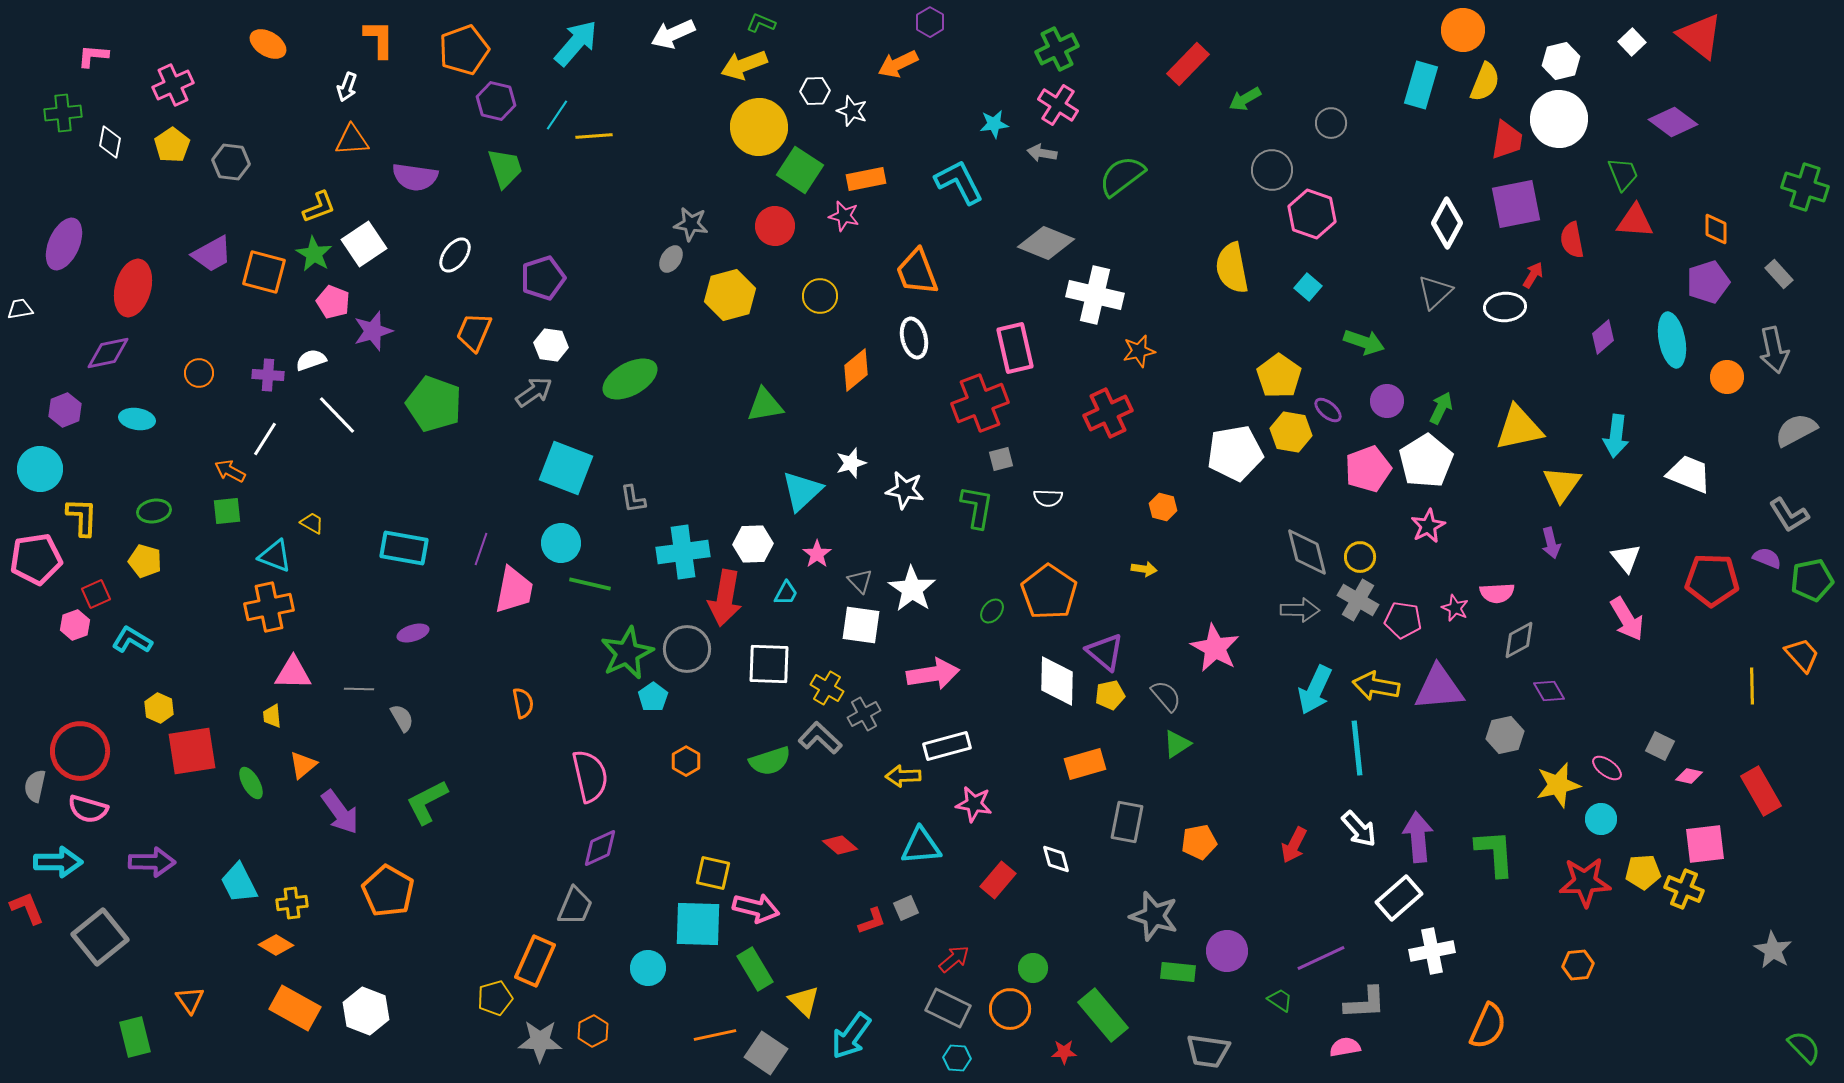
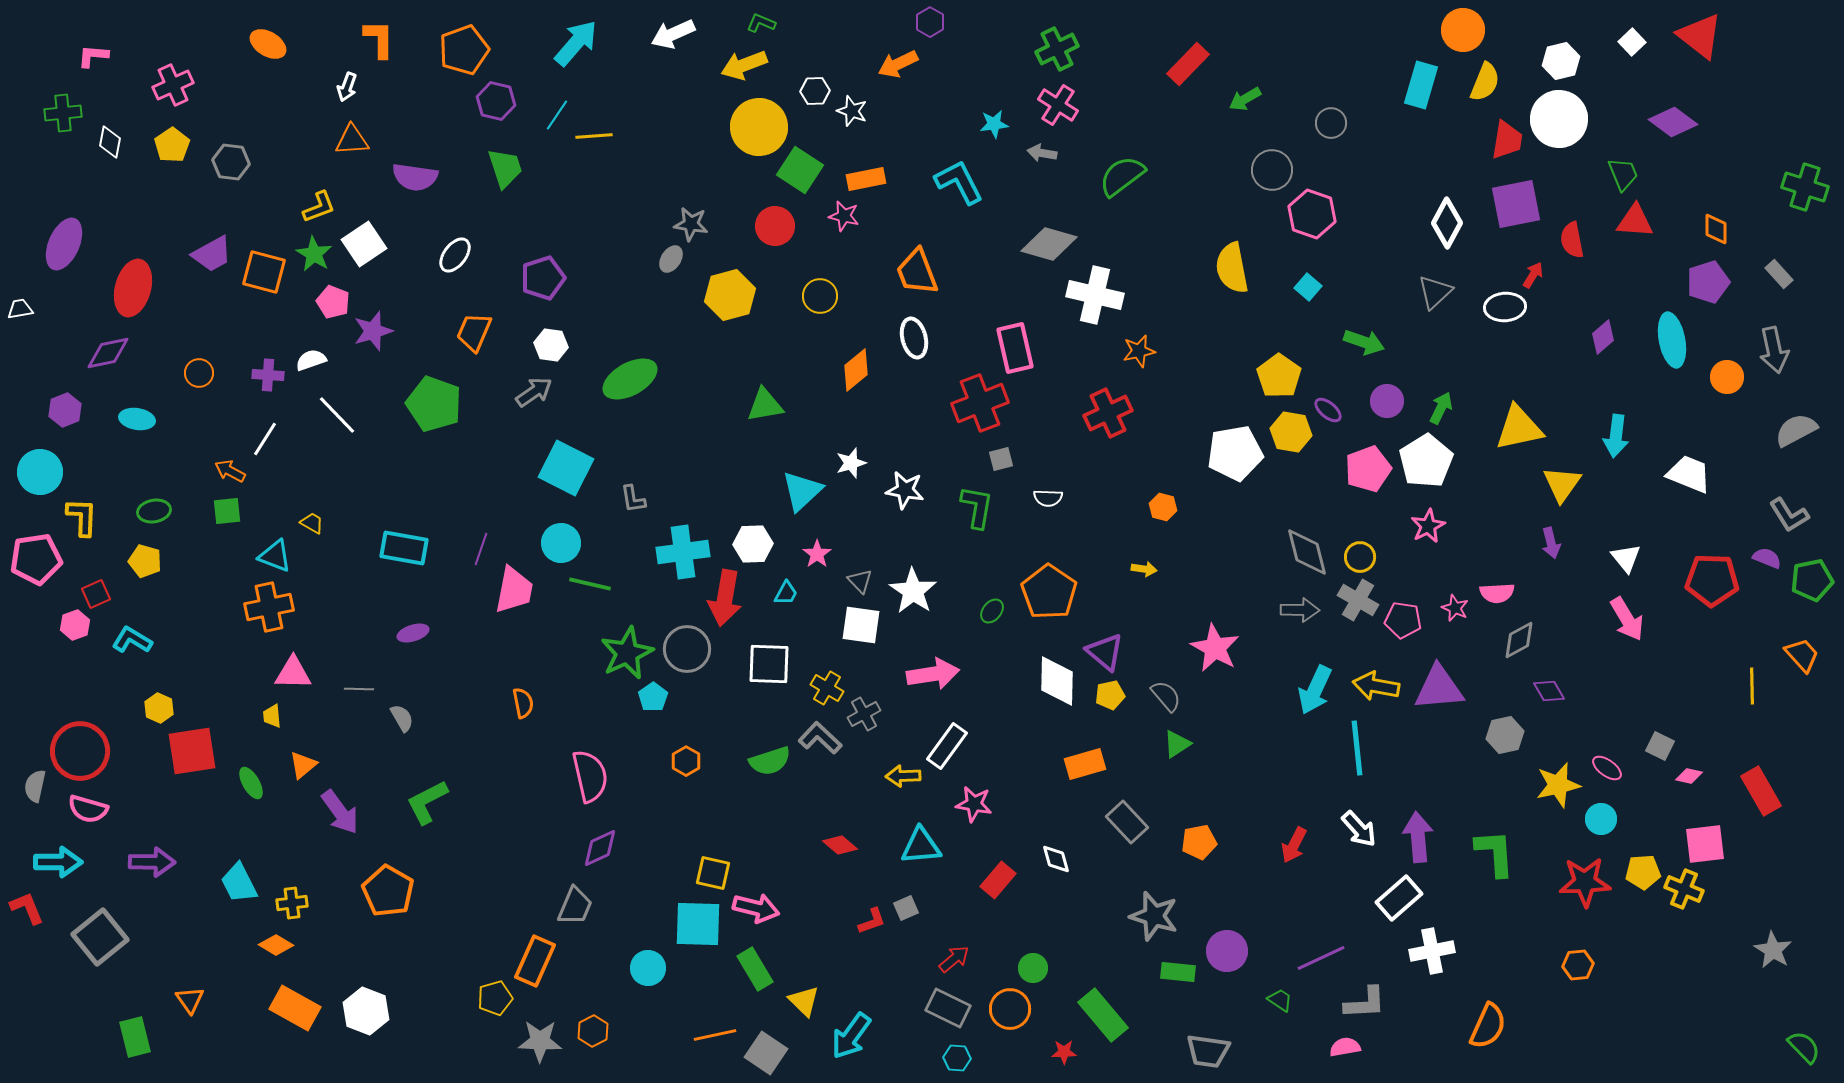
gray diamond at (1046, 243): moved 3 px right, 1 px down; rotated 6 degrees counterclockwise
cyan square at (566, 468): rotated 6 degrees clockwise
cyan circle at (40, 469): moved 3 px down
white star at (912, 589): moved 1 px right, 2 px down
white rectangle at (947, 746): rotated 39 degrees counterclockwise
gray rectangle at (1127, 822): rotated 54 degrees counterclockwise
